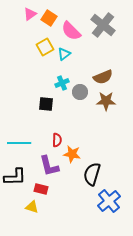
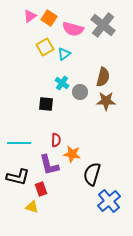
pink triangle: moved 2 px down
pink semicircle: moved 2 px right, 2 px up; rotated 30 degrees counterclockwise
brown semicircle: rotated 54 degrees counterclockwise
cyan cross: rotated 32 degrees counterclockwise
red semicircle: moved 1 px left
purple L-shape: moved 1 px up
black L-shape: moved 3 px right; rotated 15 degrees clockwise
red rectangle: rotated 56 degrees clockwise
